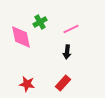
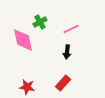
pink diamond: moved 2 px right, 3 px down
red star: moved 3 px down
